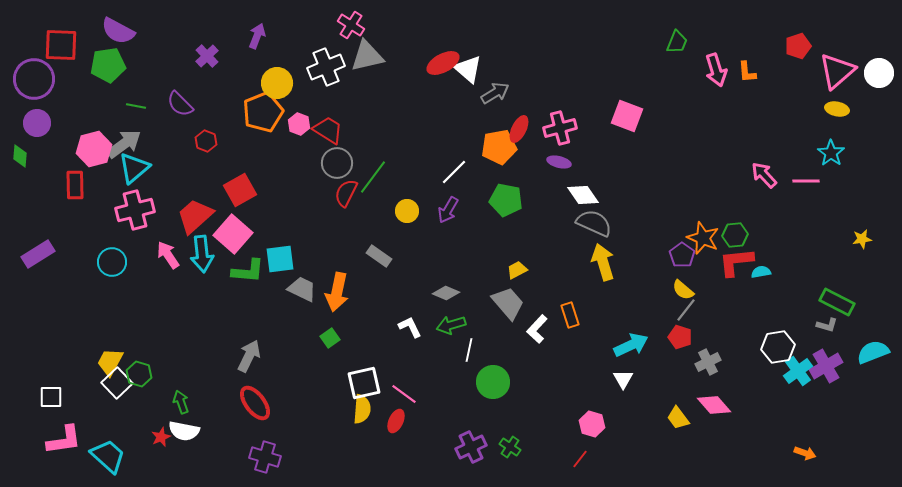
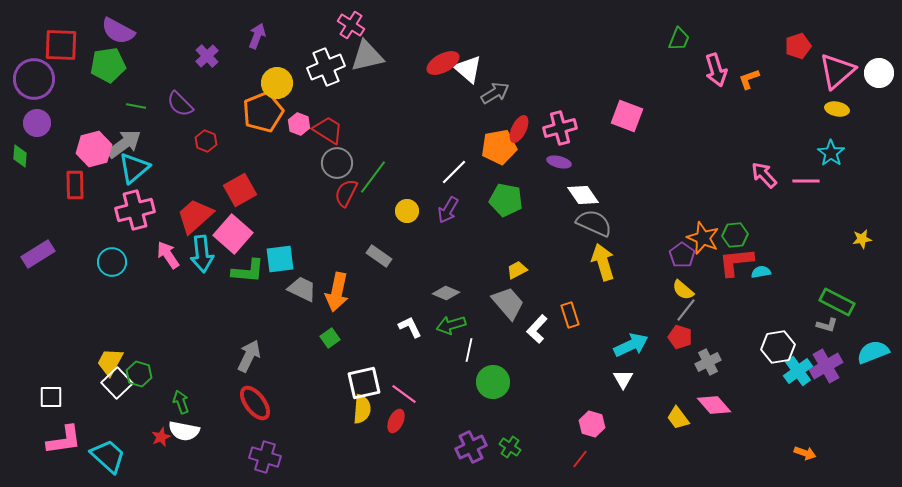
green trapezoid at (677, 42): moved 2 px right, 3 px up
orange L-shape at (747, 72): moved 2 px right, 7 px down; rotated 75 degrees clockwise
